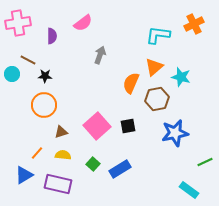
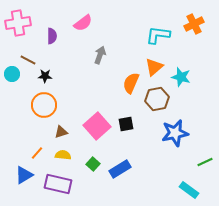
black square: moved 2 px left, 2 px up
